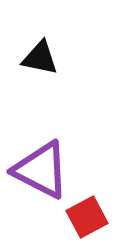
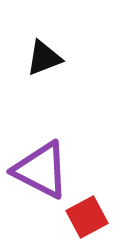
black triangle: moved 4 px right; rotated 33 degrees counterclockwise
